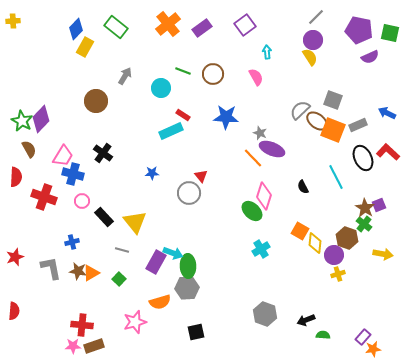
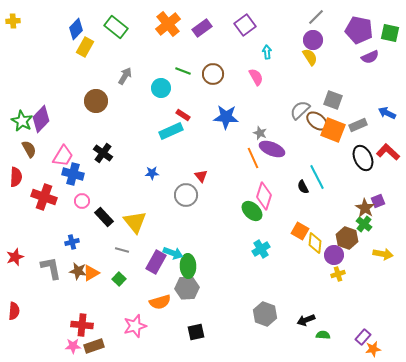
orange line at (253, 158): rotated 20 degrees clockwise
cyan line at (336, 177): moved 19 px left
gray circle at (189, 193): moved 3 px left, 2 px down
purple square at (379, 205): moved 1 px left, 4 px up
pink star at (135, 322): moved 4 px down
